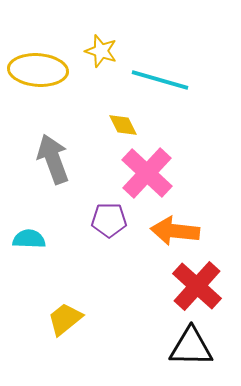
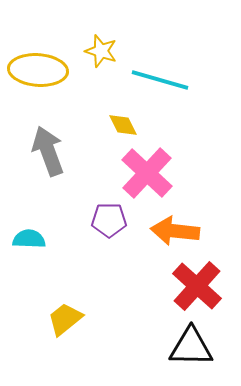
gray arrow: moved 5 px left, 8 px up
